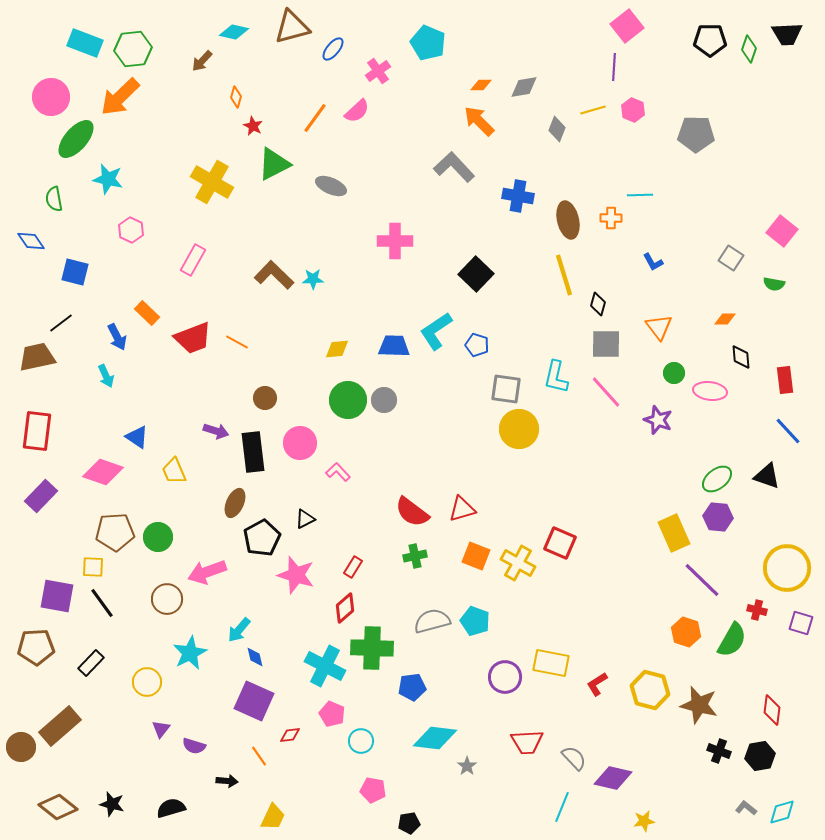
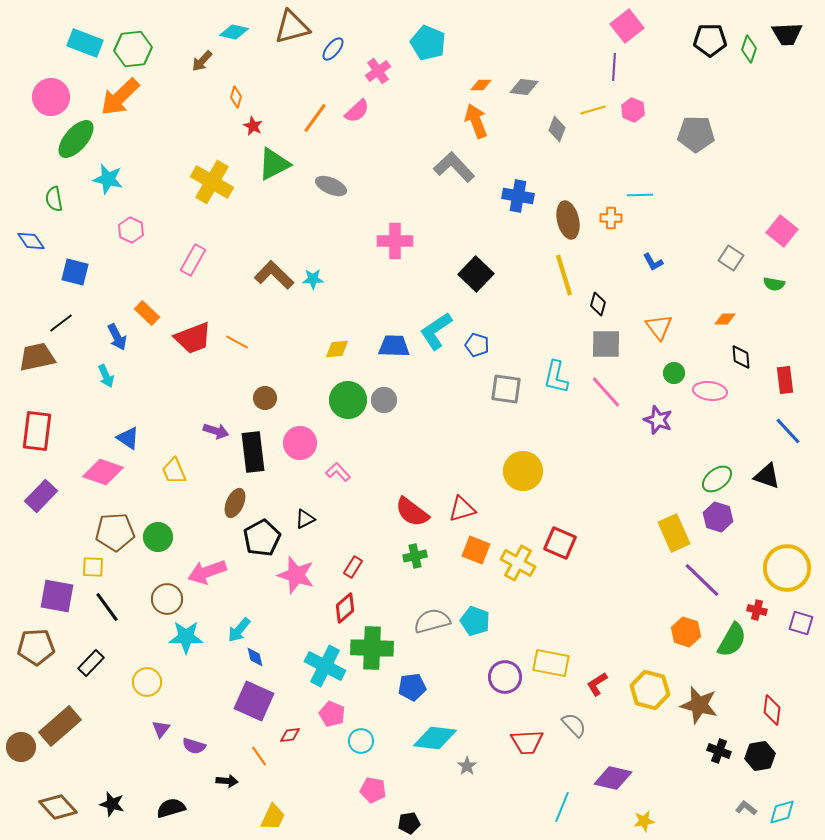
gray diamond at (524, 87): rotated 16 degrees clockwise
orange arrow at (479, 121): moved 3 px left; rotated 24 degrees clockwise
yellow circle at (519, 429): moved 4 px right, 42 px down
blue triangle at (137, 437): moved 9 px left, 1 px down
purple hexagon at (718, 517): rotated 12 degrees clockwise
orange square at (476, 556): moved 6 px up
black line at (102, 603): moved 5 px right, 4 px down
cyan star at (190, 653): moved 4 px left, 16 px up; rotated 28 degrees clockwise
gray semicircle at (574, 758): moved 33 px up
brown diamond at (58, 807): rotated 9 degrees clockwise
